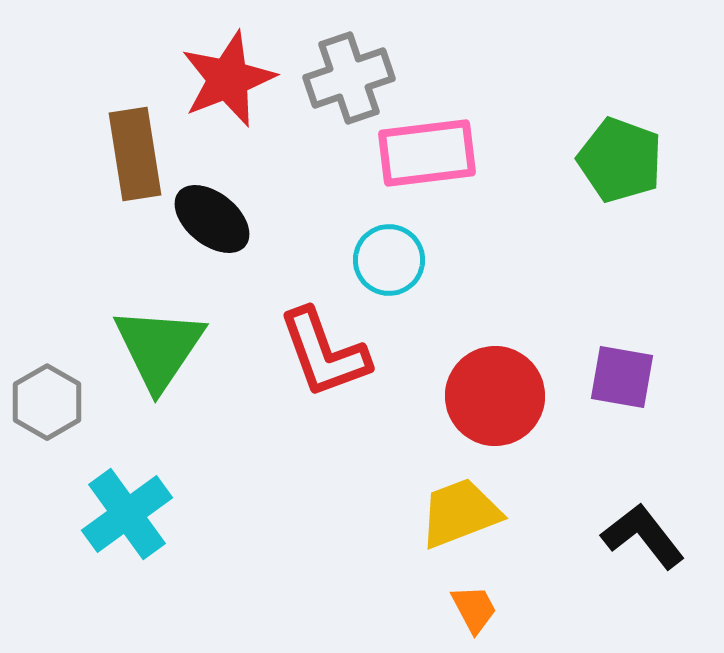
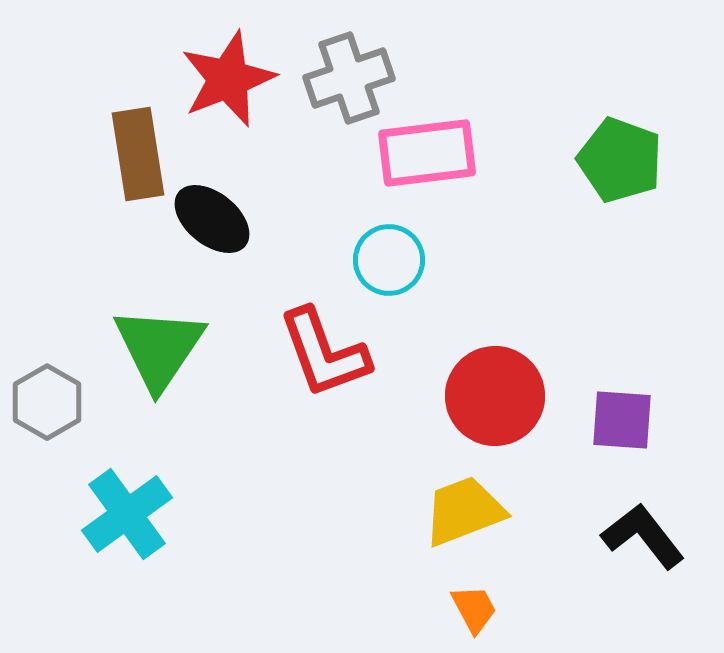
brown rectangle: moved 3 px right
purple square: moved 43 px down; rotated 6 degrees counterclockwise
yellow trapezoid: moved 4 px right, 2 px up
